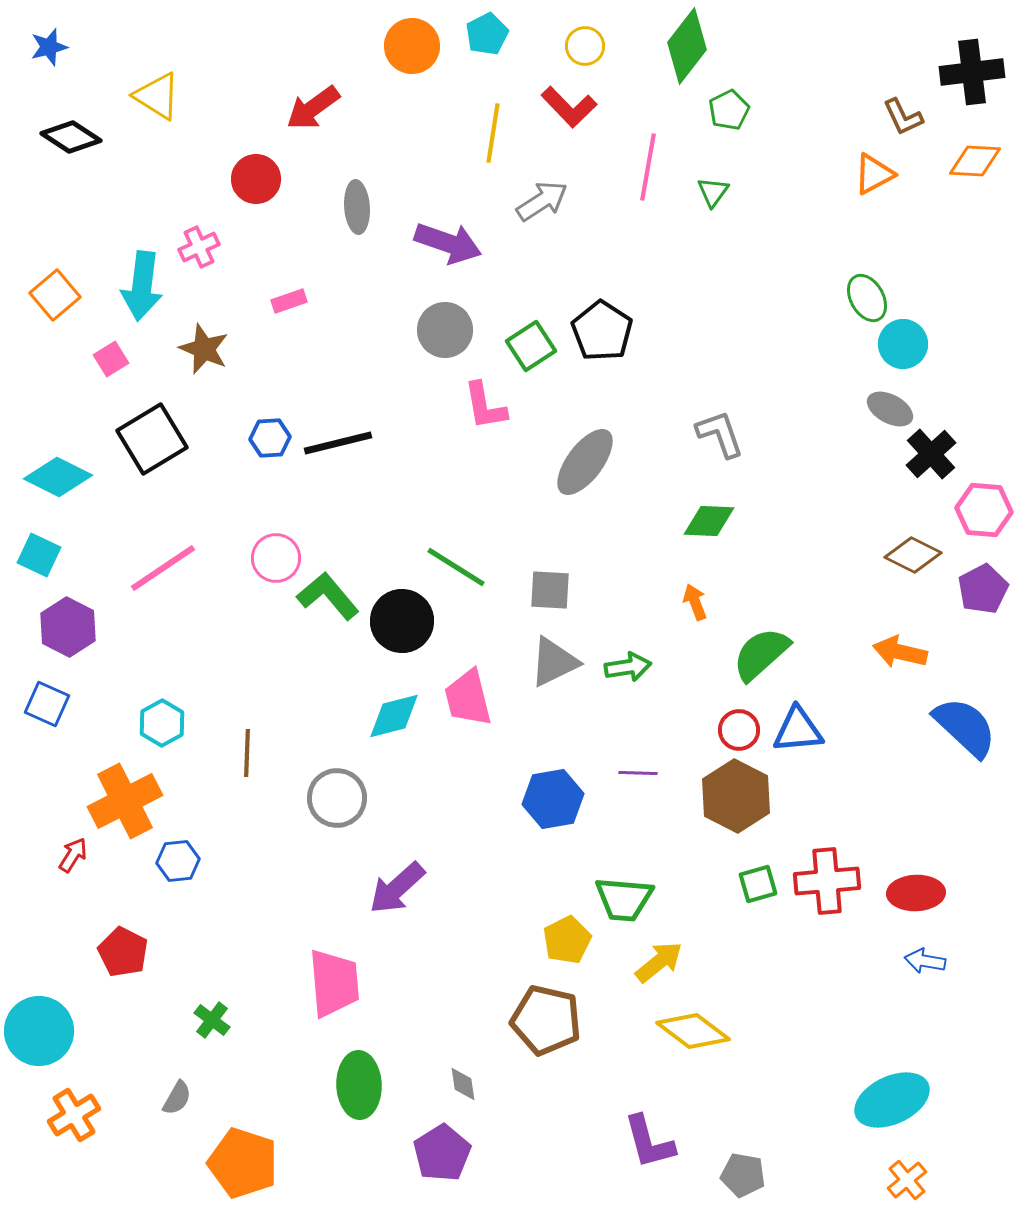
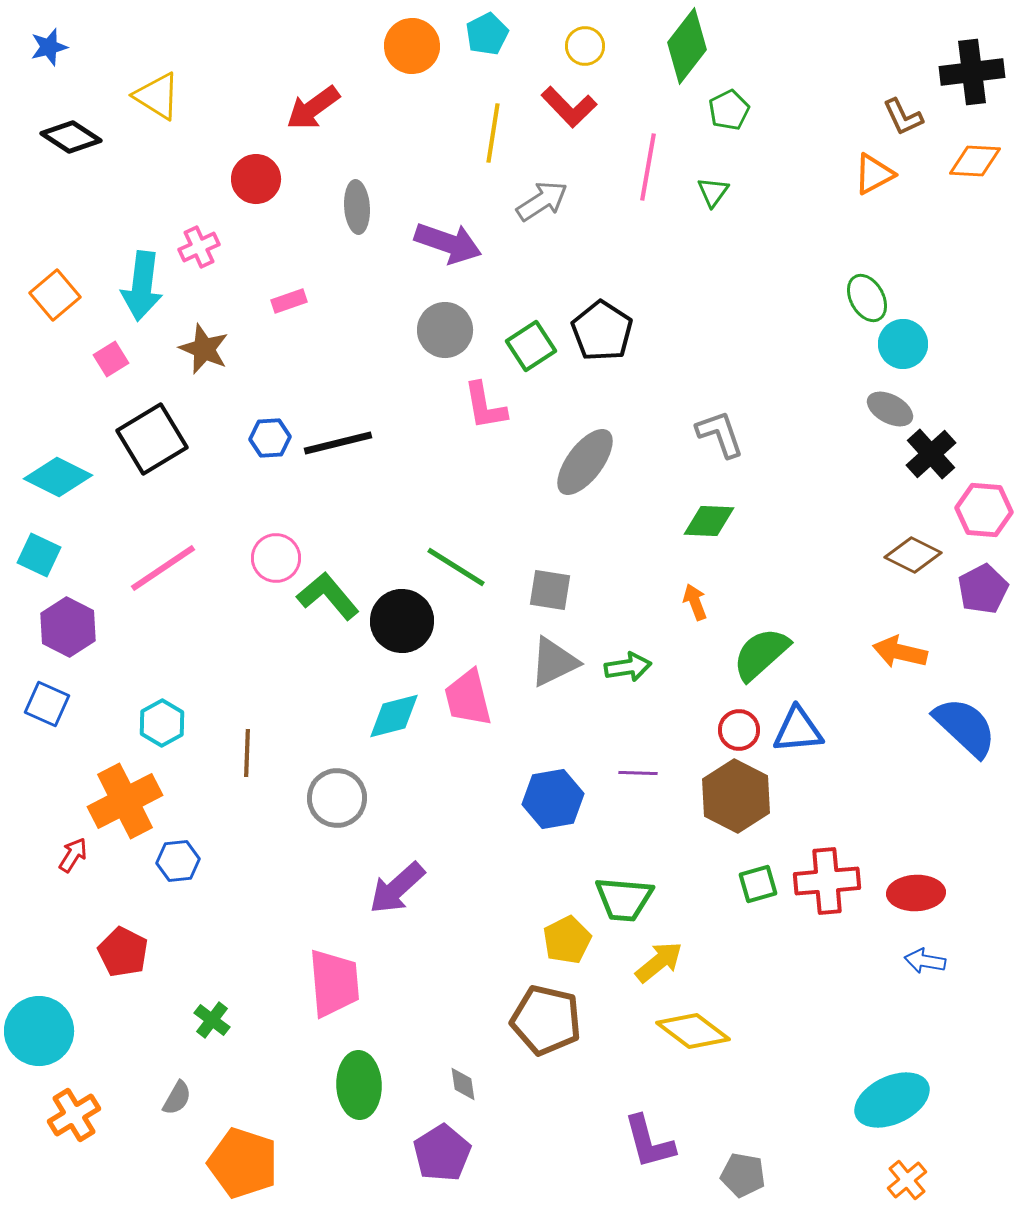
gray square at (550, 590): rotated 6 degrees clockwise
